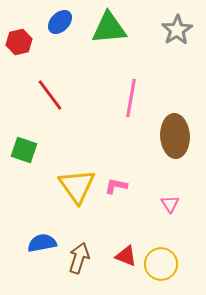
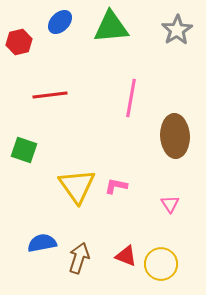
green triangle: moved 2 px right, 1 px up
red line: rotated 60 degrees counterclockwise
